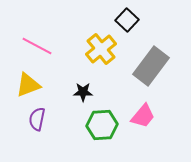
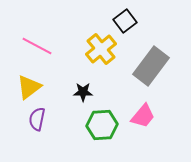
black square: moved 2 px left, 1 px down; rotated 10 degrees clockwise
yellow triangle: moved 1 px right, 2 px down; rotated 16 degrees counterclockwise
